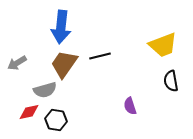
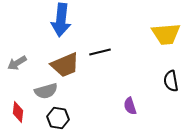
blue arrow: moved 7 px up
yellow trapezoid: moved 3 px right, 11 px up; rotated 16 degrees clockwise
black line: moved 4 px up
brown trapezoid: moved 1 px right, 1 px down; rotated 148 degrees counterclockwise
gray semicircle: moved 1 px right, 1 px down
red diamond: moved 11 px left; rotated 70 degrees counterclockwise
black hexagon: moved 2 px right, 2 px up
